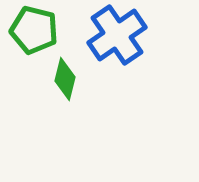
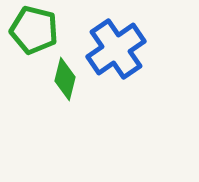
blue cross: moved 1 px left, 14 px down
